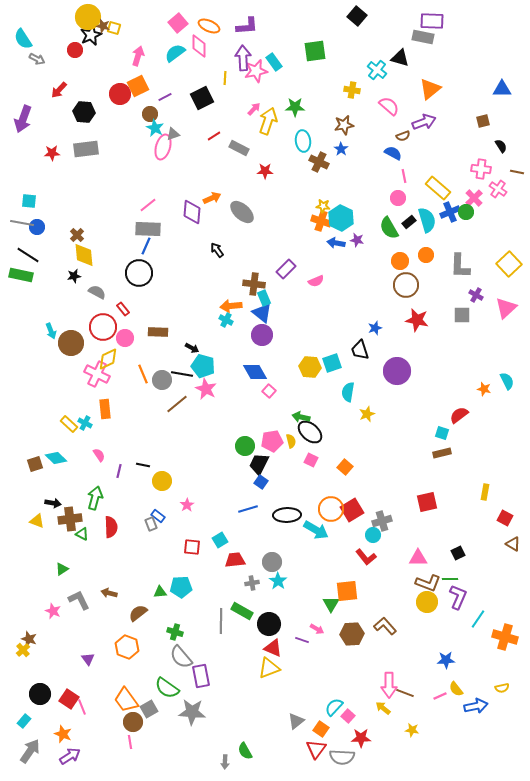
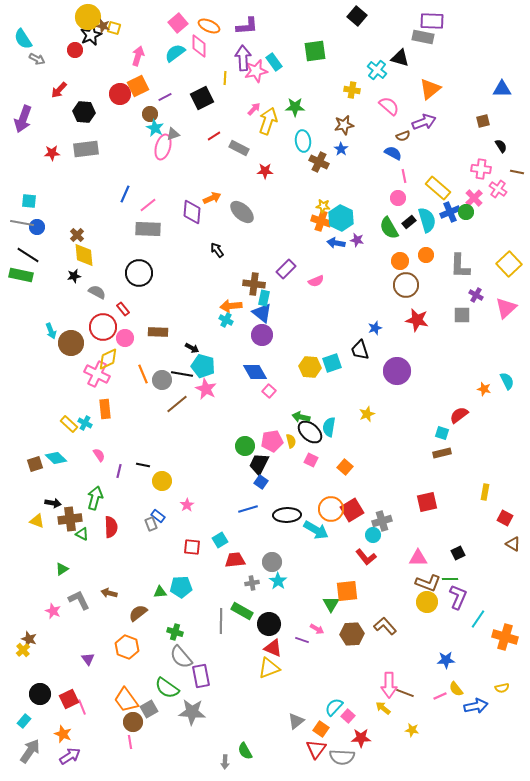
blue line at (146, 246): moved 21 px left, 52 px up
cyan rectangle at (264, 298): rotated 35 degrees clockwise
cyan semicircle at (348, 392): moved 19 px left, 35 px down
red square at (69, 699): rotated 30 degrees clockwise
